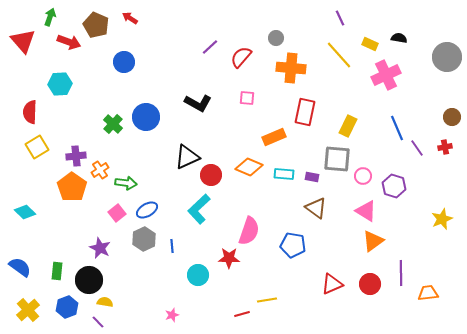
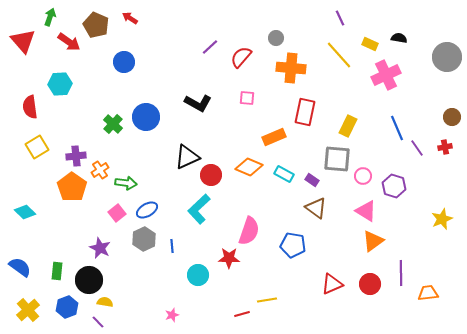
red arrow at (69, 42): rotated 15 degrees clockwise
red semicircle at (30, 112): moved 5 px up; rotated 10 degrees counterclockwise
cyan rectangle at (284, 174): rotated 24 degrees clockwise
purple rectangle at (312, 177): moved 3 px down; rotated 24 degrees clockwise
